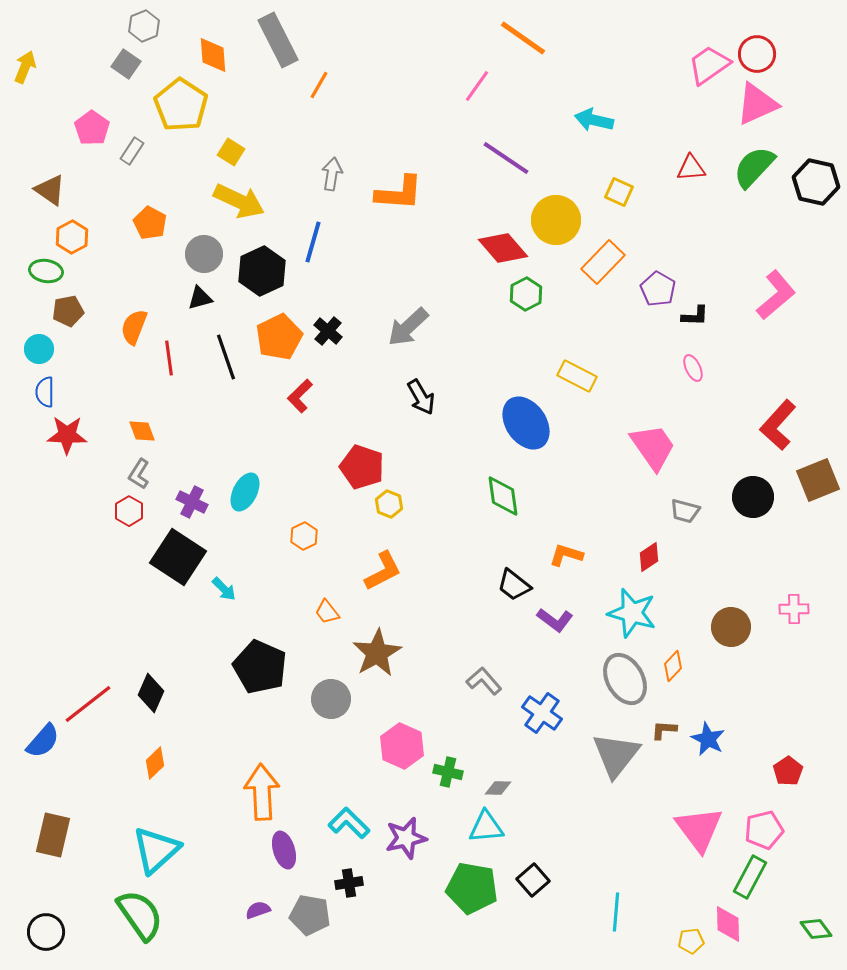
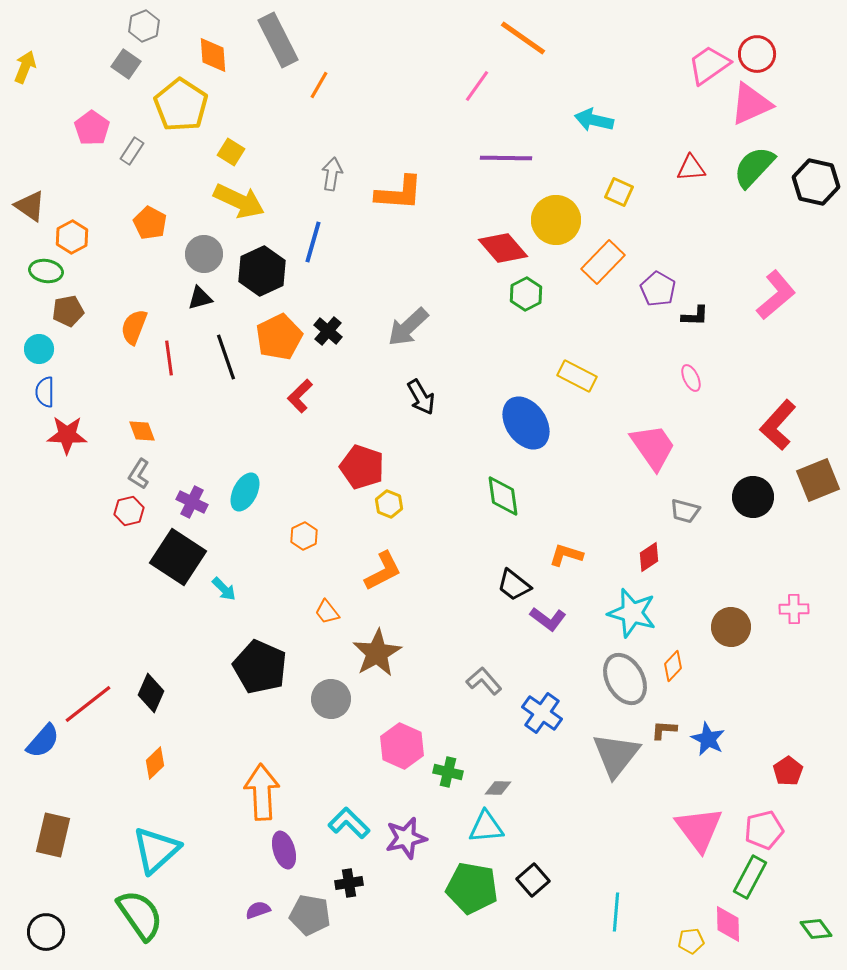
pink triangle at (757, 104): moved 6 px left
purple line at (506, 158): rotated 33 degrees counterclockwise
brown triangle at (50, 190): moved 20 px left, 16 px down
pink ellipse at (693, 368): moved 2 px left, 10 px down
red hexagon at (129, 511): rotated 16 degrees clockwise
purple L-shape at (555, 620): moved 7 px left, 1 px up
